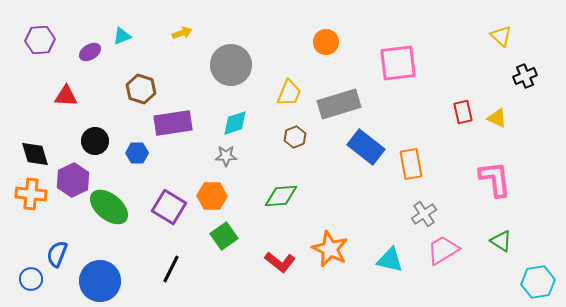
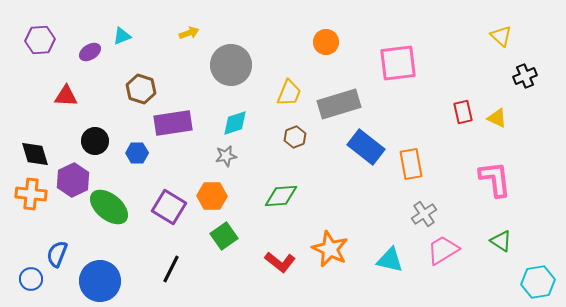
yellow arrow at (182, 33): moved 7 px right
gray star at (226, 156): rotated 10 degrees counterclockwise
